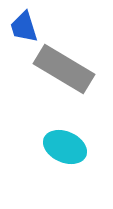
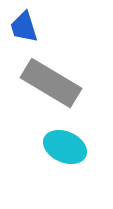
gray rectangle: moved 13 px left, 14 px down
